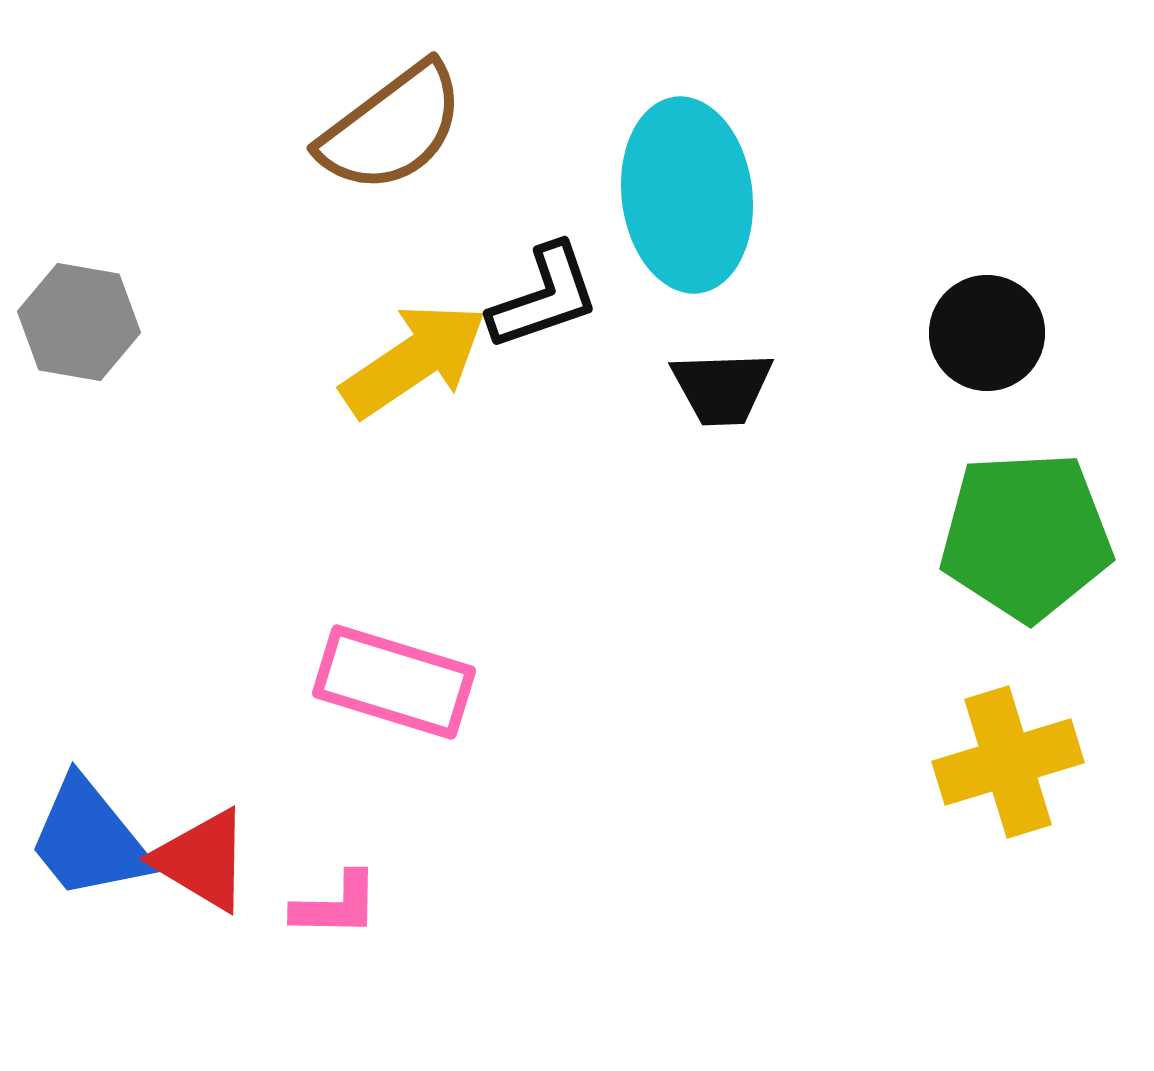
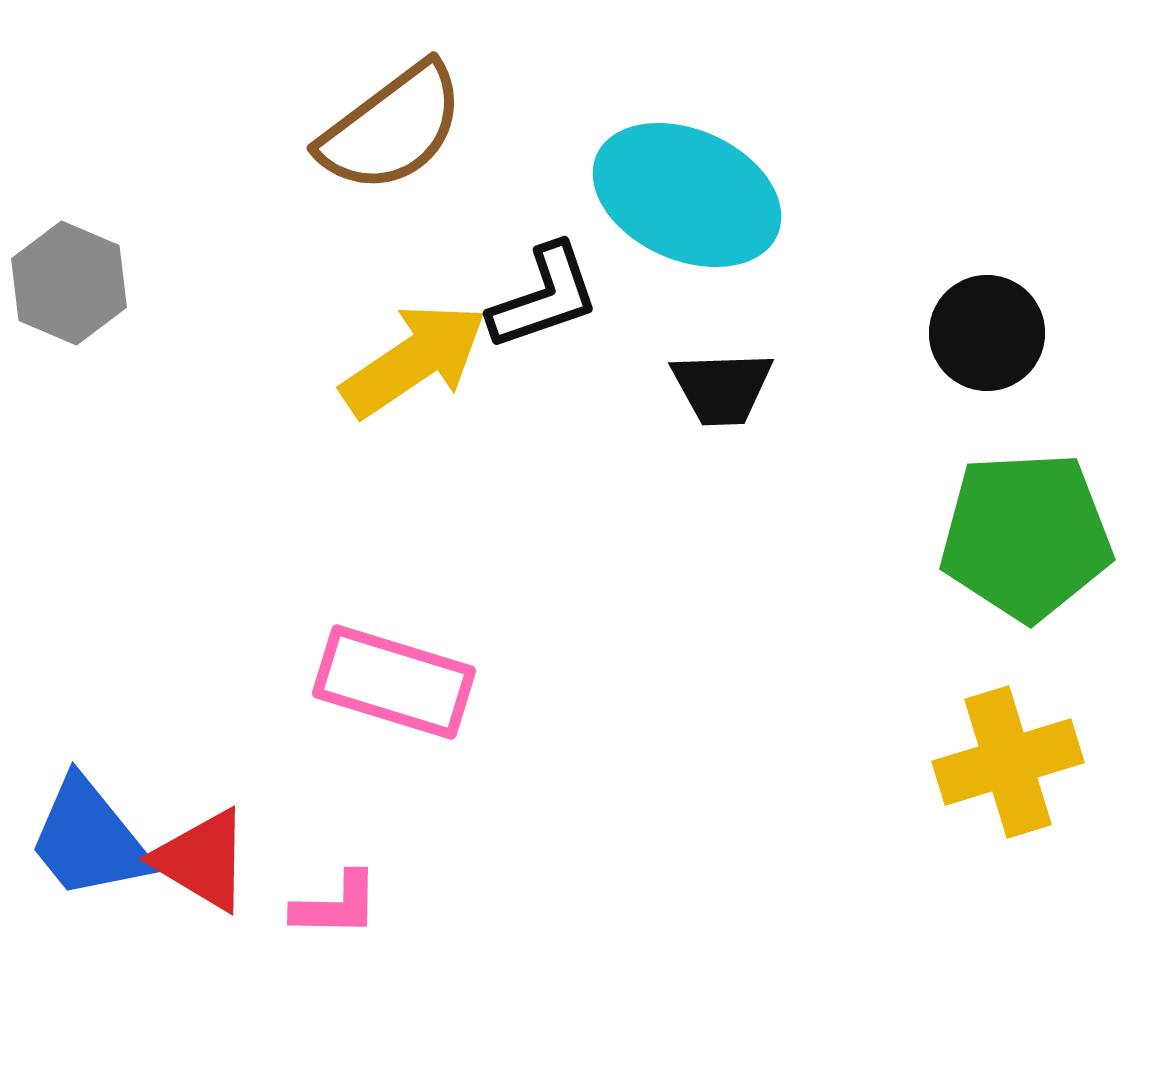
cyan ellipse: rotated 59 degrees counterclockwise
gray hexagon: moved 10 px left, 39 px up; rotated 13 degrees clockwise
